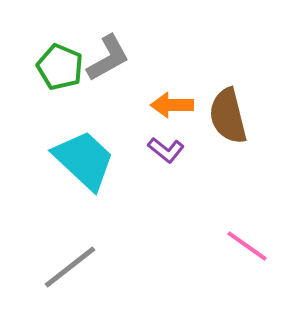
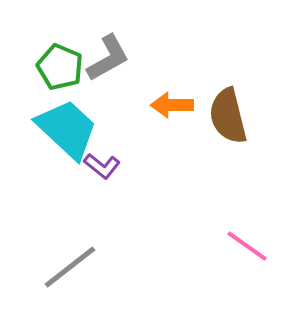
purple L-shape: moved 64 px left, 16 px down
cyan trapezoid: moved 17 px left, 31 px up
